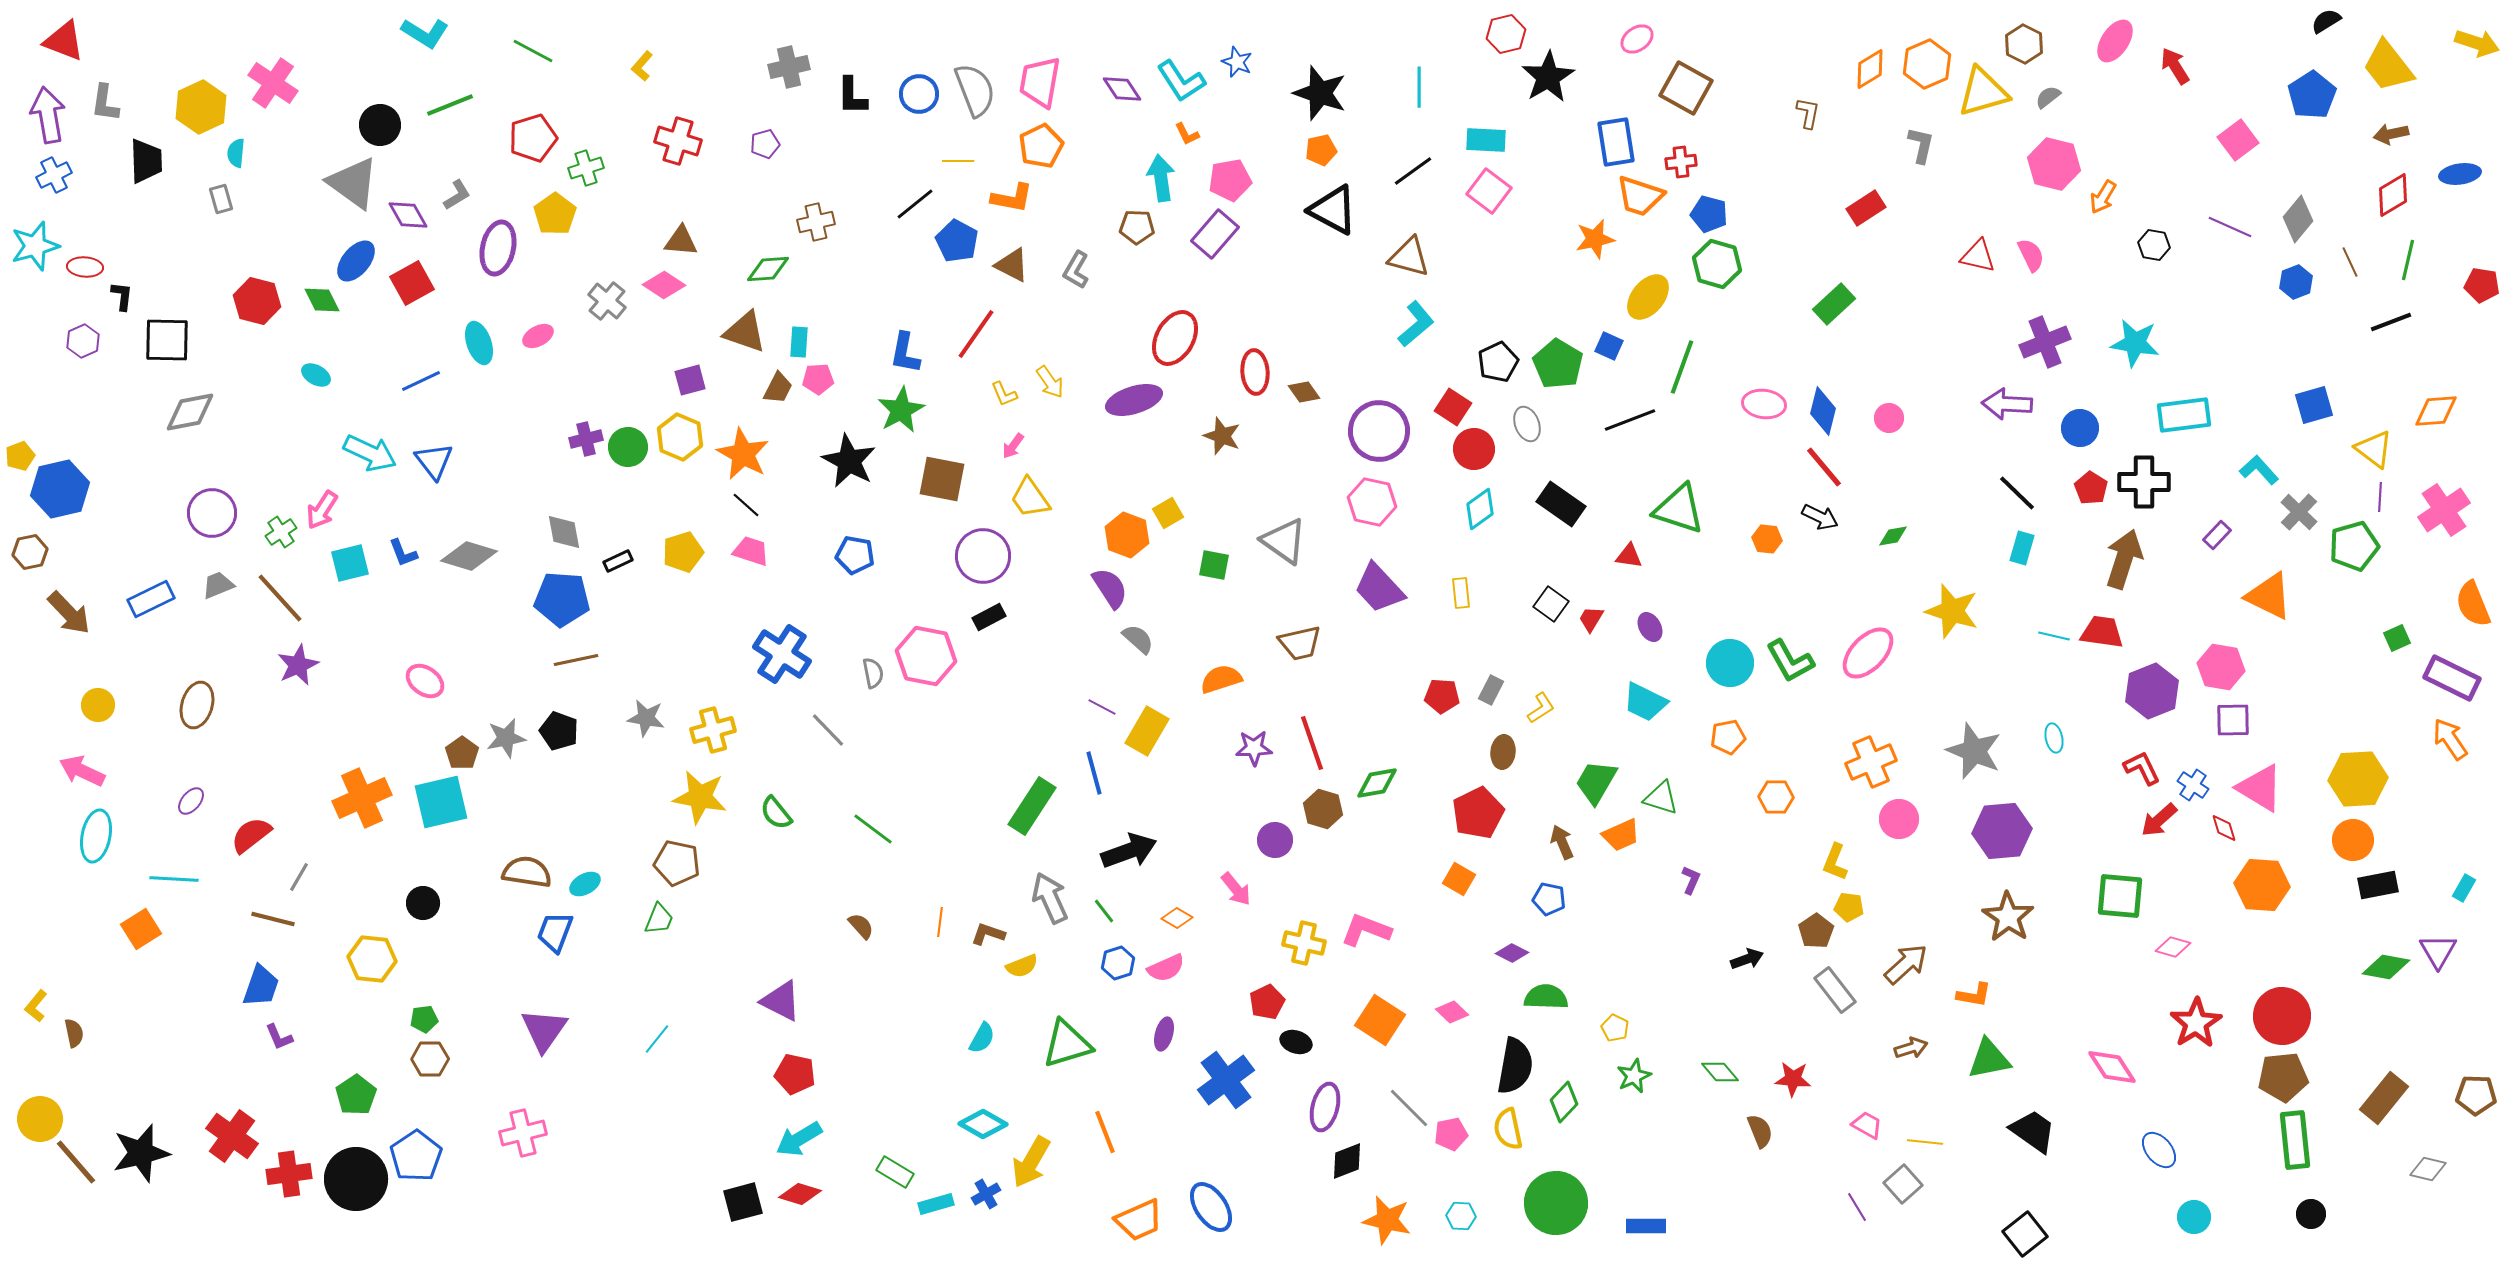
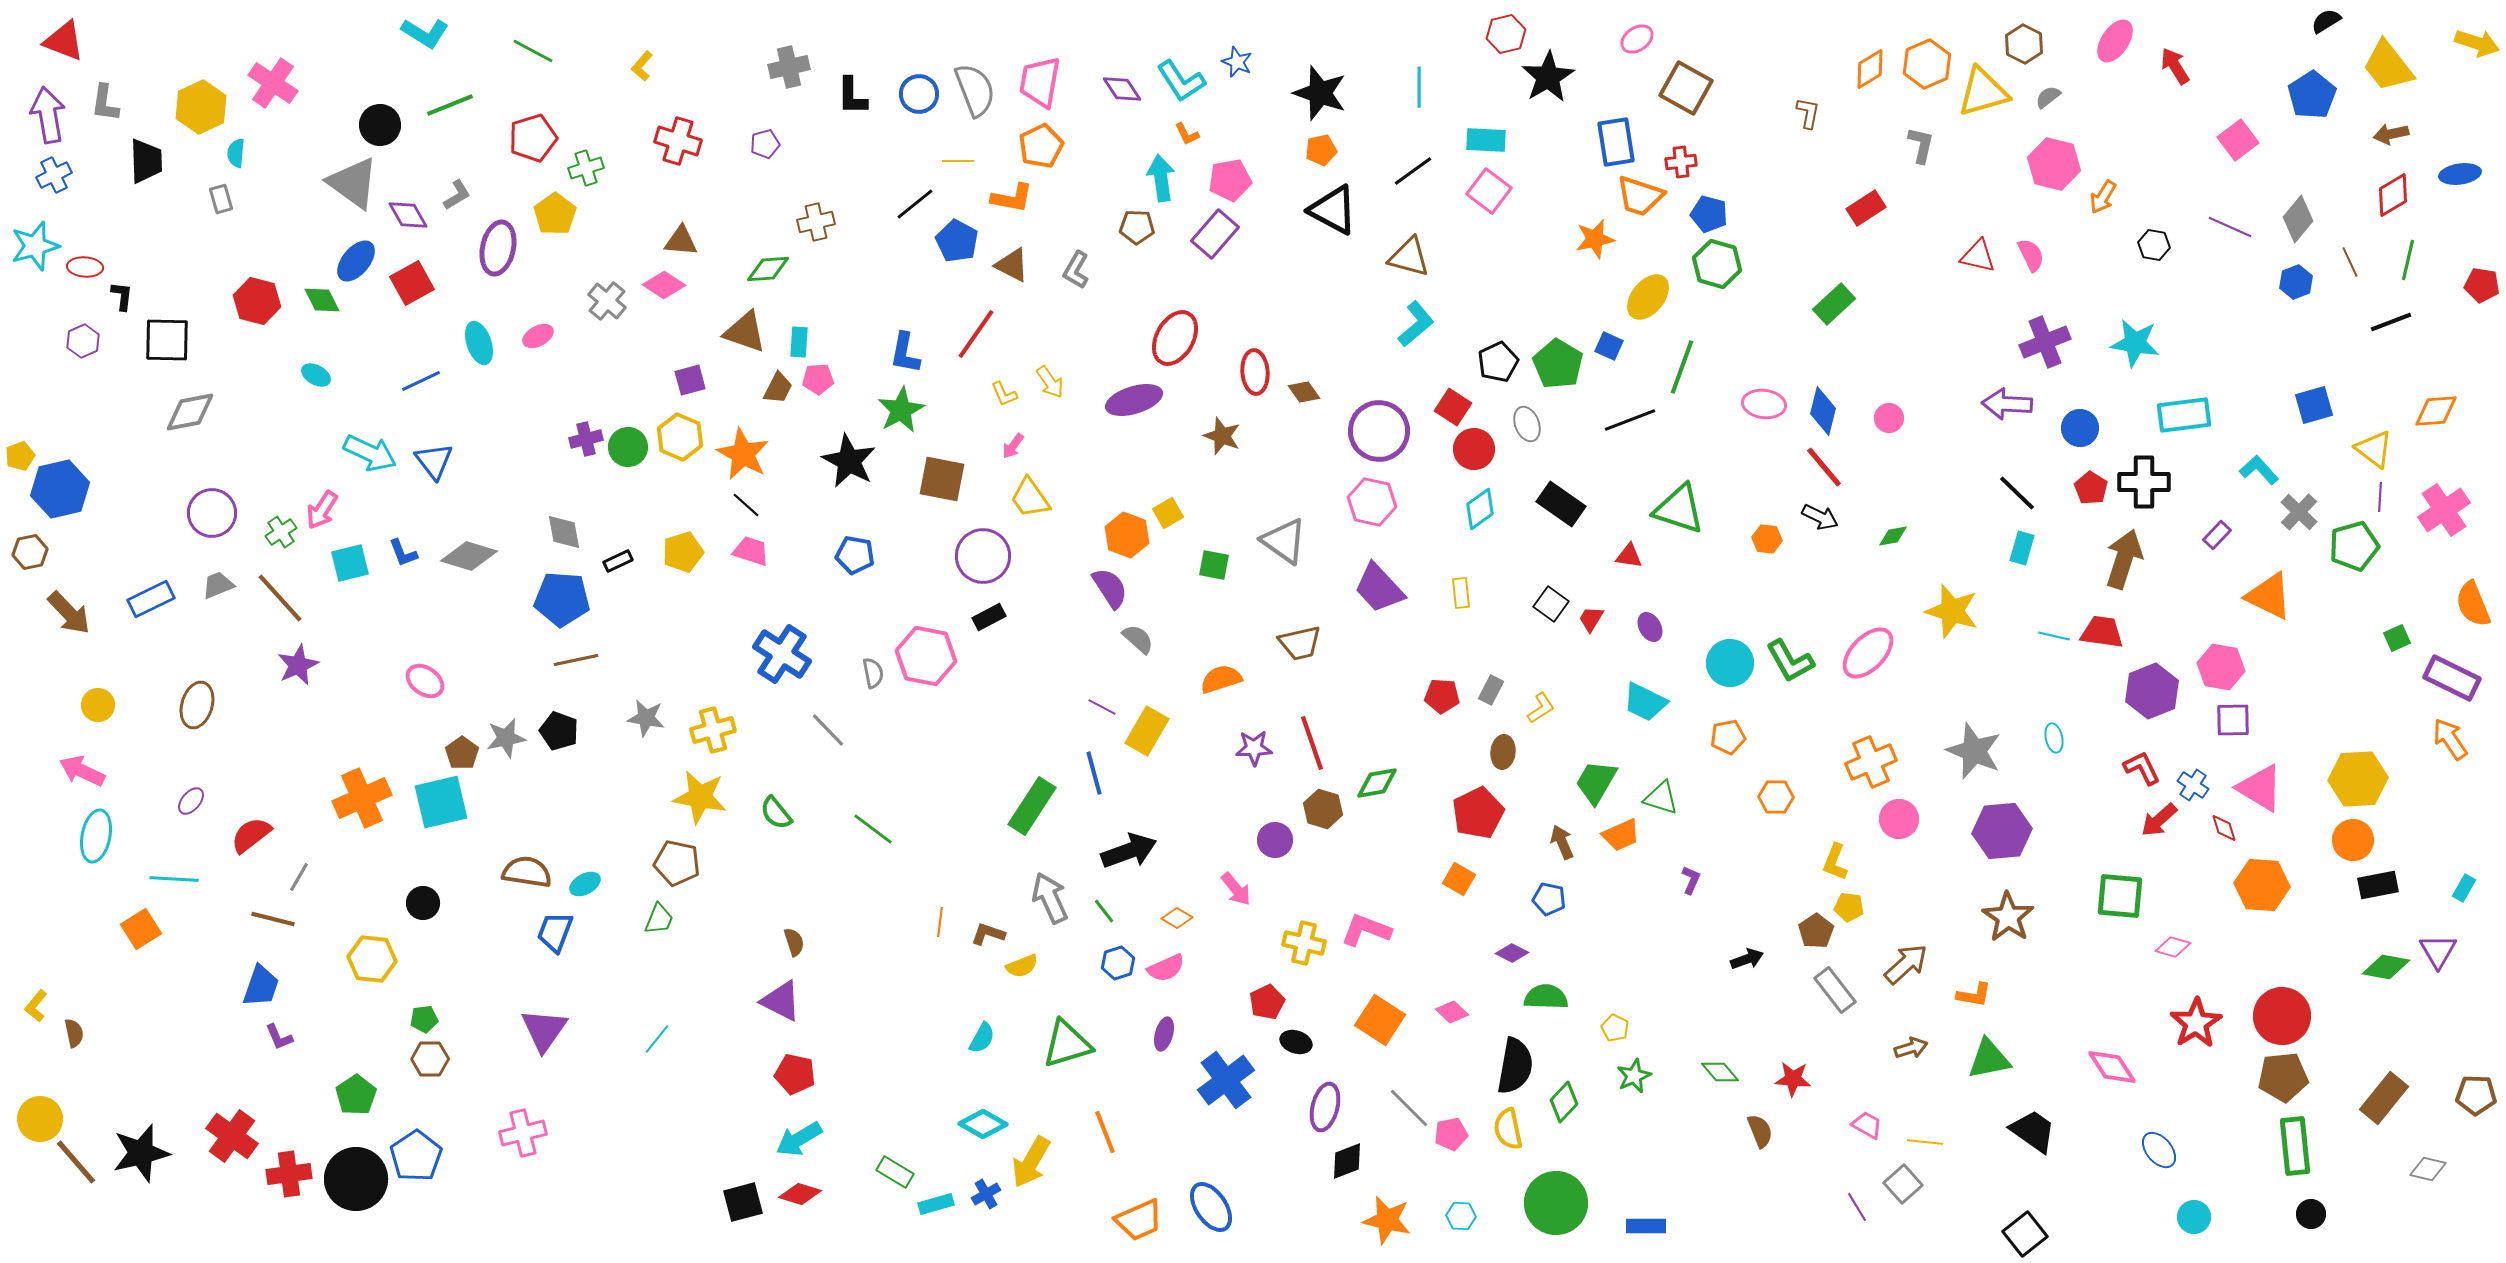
brown semicircle at (861, 926): moved 67 px left, 16 px down; rotated 24 degrees clockwise
green rectangle at (2295, 1140): moved 6 px down
